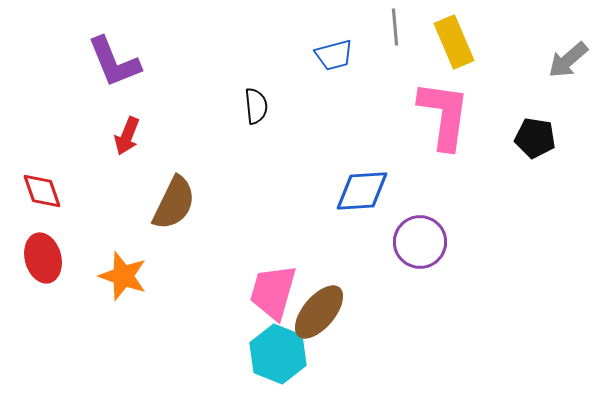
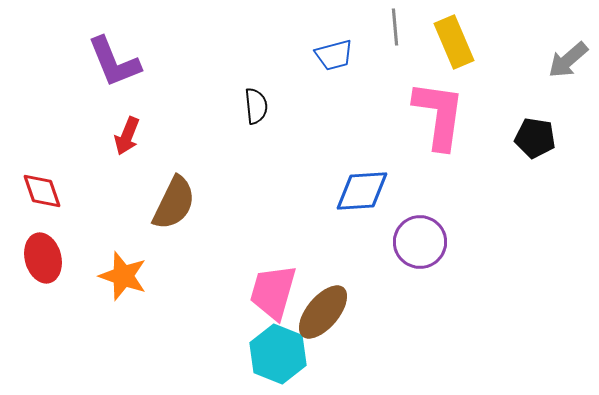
pink L-shape: moved 5 px left
brown ellipse: moved 4 px right
